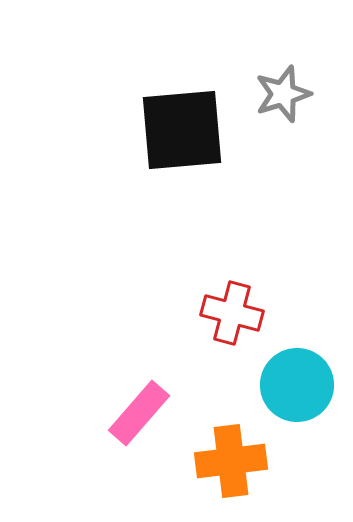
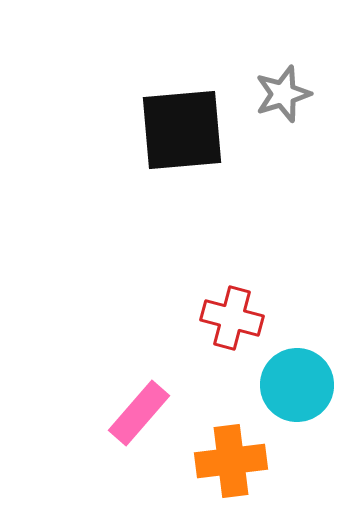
red cross: moved 5 px down
